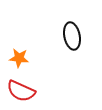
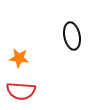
red semicircle: rotated 20 degrees counterclockwise
